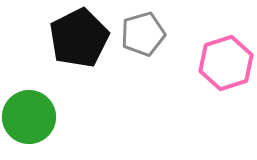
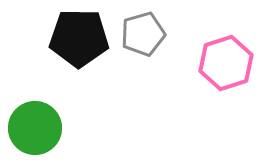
black pentagon: rotated 28 degrees clockwise
green circle: moved 6 px right, 11 px down
